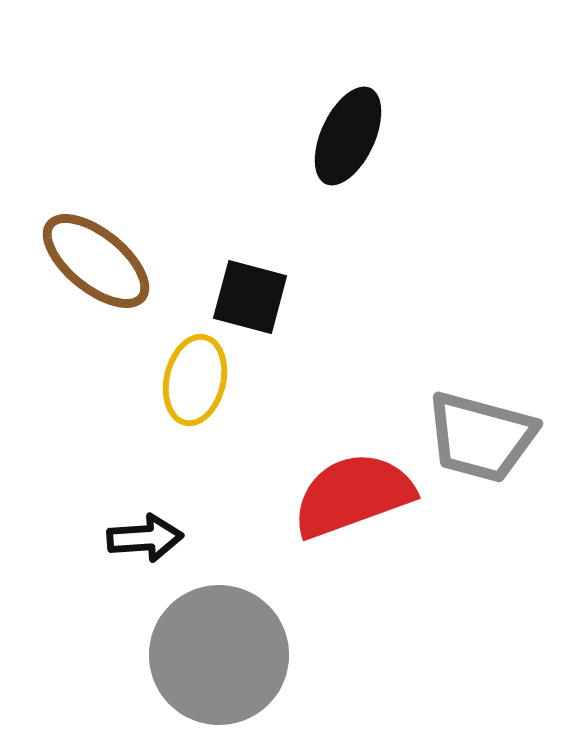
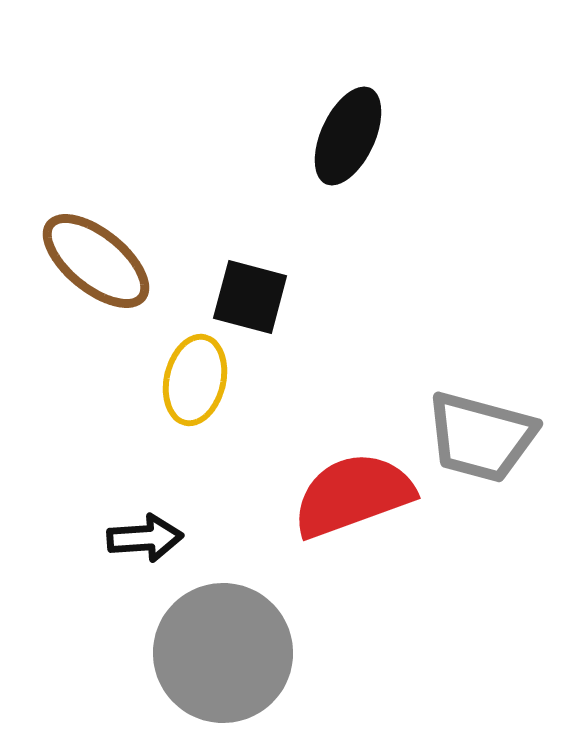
gray circle: moved 4 px right, 2 px up
